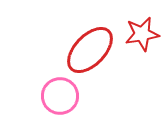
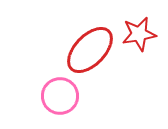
red star: moved 3 px left
